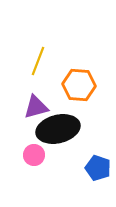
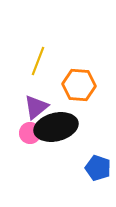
purple triangle: rotated 24 degrees counterclockwise
black ellipse: moved 2 px left, 2 px up
pink circle: moved 4 px left, 22 px up
